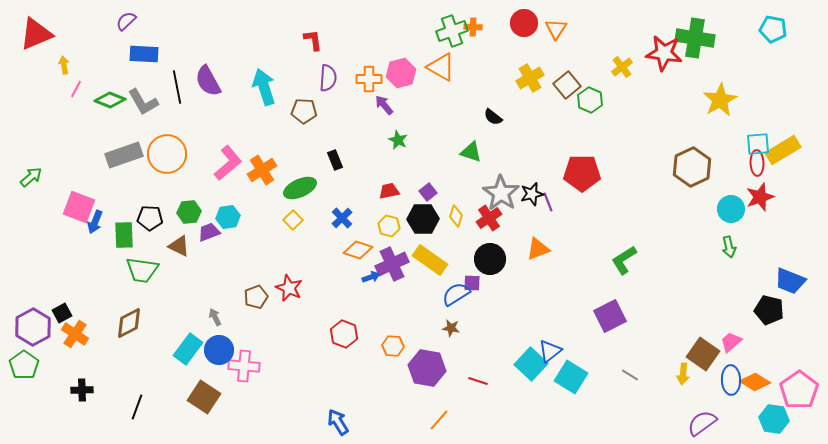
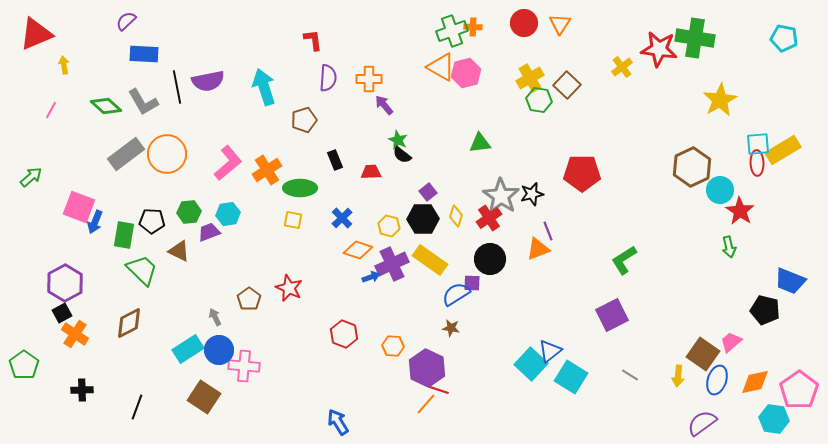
orange triangle at (556, 29): moved 4 px right, 5 px up
cyan pentagon at (773, 29): moved 11 px right, 9 px down
red star at (664, 53): moved 5 px left, 4 px up
pink hexagon at (401, 73): moved 65 px right
purple semicircle at (208, 81): rotated 72 degrees counterclockwise
brown square at (567, 85): rotated 8 degrees counterclockwise
pink line at (76, 89): moved 25 px left, 21 px down
green diamond at (110, 100): moved 4 px left, 6 px down; rotated 20 degrees clockwise
green hexagon at (590, 100): moved 51 px left; rotated 15 degrees counterclockwise
brown pentagon at (304, 111): moved 9 px down; rotated 20 degrees counterclockwise
black semicircle at (493, 117): moved 91 px left, 38 px down
green triangle at (471, 152): moved 9 px right, 9 px up; rotated 25 degrees counterclockwise
gray rectangle at (124, 155): moved 2 px right, 1 px up; rotated 18 degrees counterclockwise
orange cross at (262, 170): moved 5 px right
green ellipse at (300, 188): rotated 24 degrees clockwise
red trapezoid at (389, 191): moved 18 px left, 19 px up; rotated 10 degrees clockwise
gray star at (501, 193): moved 3 px down
red star at (760, 197): moved 20 px left, 14 px down; rotated 20 degrees counterclockwise
purple line at (548, 202): moved 29 px down
cyan circle at (731, 209): moved 11 px left, 19 px up
cyan hexagon at (228, 217): moved 3 px up
black pentagon at (150, 218): moved 2 px right, 3 px down
yellow square at (293, 220): rotated 36 degrees counterclockwise
green rectangle at (124, 235): rotated 12 degrees clockwise
brown triangle at (179, 246): moved 5 px down
green trapezoid at (142, 270): rotated 144 degrees counterclockwise
brown pentagon at (256, 297): moved 7 px left, 2 px down; rotated 15 degrees counterclockwise
black pentagon at (769, 310): moved 4 px left
purple square at (610, 316): moved 2 px right, 1 px up
purple hexagon at (33, 327): moved 32 px right, 44 px up
cyan rectangle at (188, 349): rotated 20 degrees clockwise
purple hexagon at (427, 368): rotated 15 degrees clockwise
yellow arrow at (683, 374): moved 5 px left, 2 px down
blue ellipse at (731, 380): moved 14 px left; rotated 20 degrees clockwise
red line at (478, 381): moved 39 px left, 9 px down
orange diamond at (755, 382): rotated 44 degrees counterclockwise
orange line at (439, 420): moved 13 px left, 16 px up
